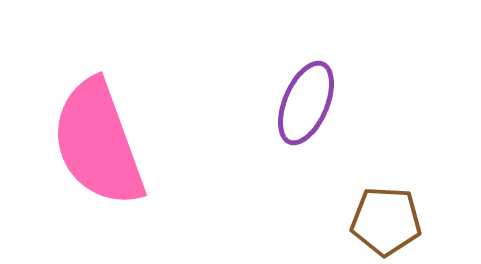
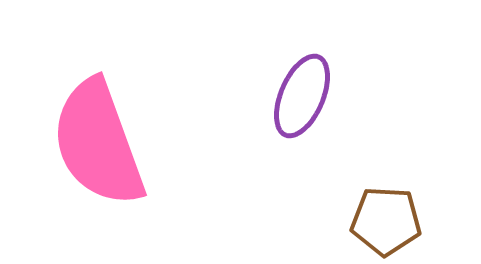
purple ellipse: moved 4 px left, 7 px up
